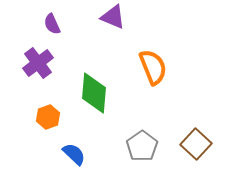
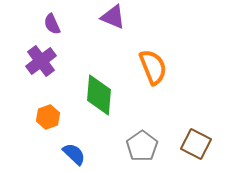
purple cross: moved 3 px right, 2 px up
green diamond: moved 5 px right, 2 px down
brown square: rotated 16 degrees counterclockwise
